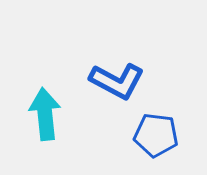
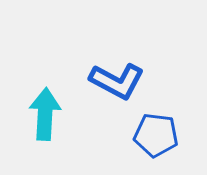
cyan arrow: rotated 9 degrees clockwise
